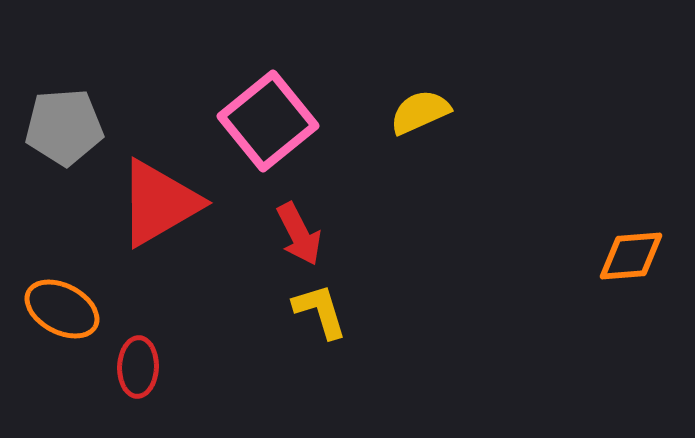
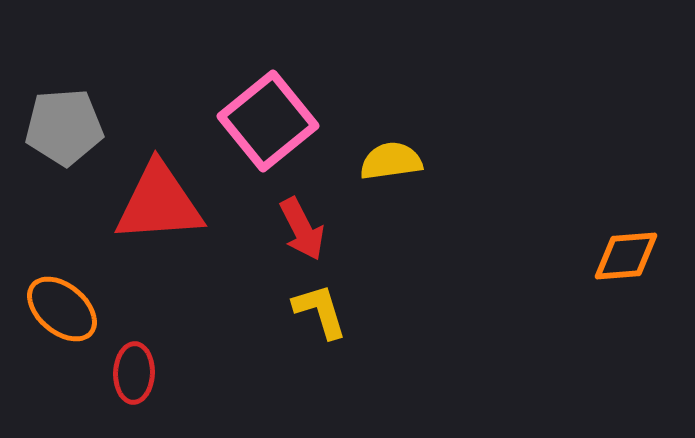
yellow semicircle: moved 29 px left, 49 px down; rotated 16 degrees clockwise
red triangle: rotated 26 degrees clockwise
red arrow: moved 3 px right, 5 px up
orange diamond: moved 5 px left
orange ellipse: rotated 12 degrees clockwise
red ellipse: moved 4 px left, 6 px down
